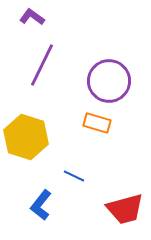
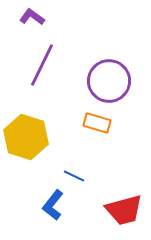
blue L-shape: moved 12 px right
red trapezoid: moved 1 px left, 1 px down
